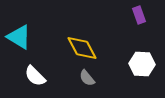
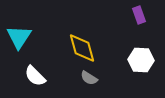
cyan triangle: rotated 32 degrees clockwise
yellow diamond: rotated 12 degrees clockwise
white hexagon: moved 1 px left, 4 px up
gray semicircle: moved 2 px right; rotated 18 degrees counterclockwise
